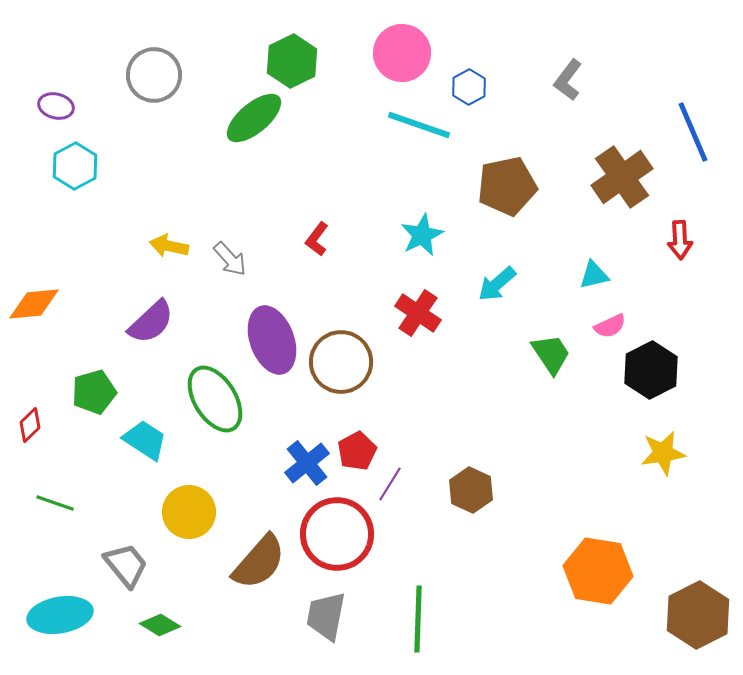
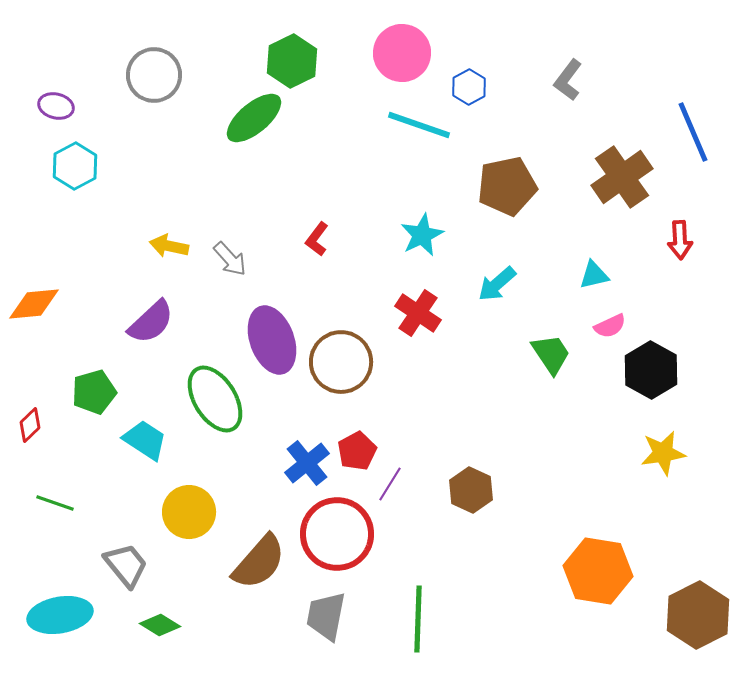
black hexagon at (651, 370): rotated 4 degrees counterclockwise
